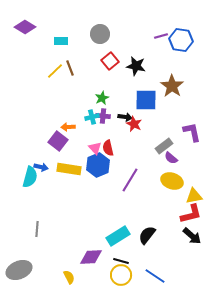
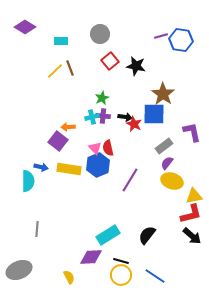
brown star at (172, 86): moved 9 px left, 8 px down
blue square at (146, 100): moved 8 px right, 14 px down
purple semicircle at (171, 158): moved 4 px left, 5 px down; rotated 88 degrees clockwise
cyan semicircle at (30, 177): moved 2 px left, 4 px down; rotated 15 degrees counterclockwise
cyan rectangle at (118, 236): moved 10 px left, 1 px up
